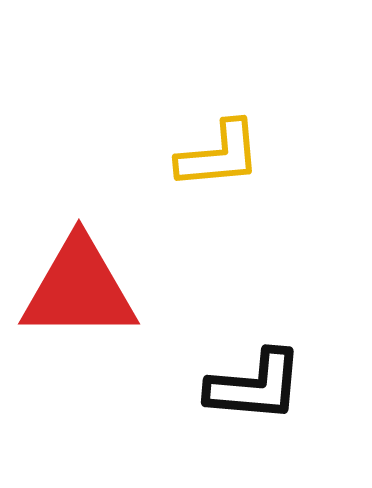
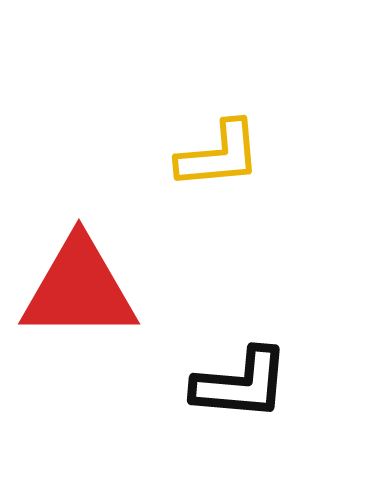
black L-shape: moved 14 px left, 2 px up
